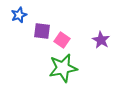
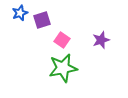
blue star: moved 1 px right, 2 px up
purple square: moved 11 px up; rotated 24 degrees counterclockwise
purple star: rotated 24 degrees clockwise
